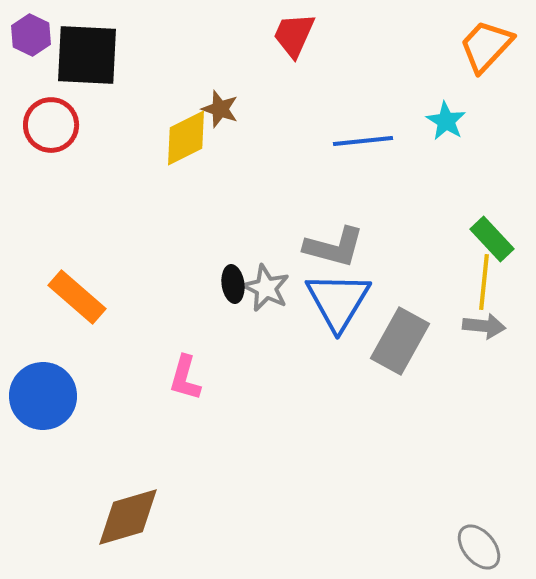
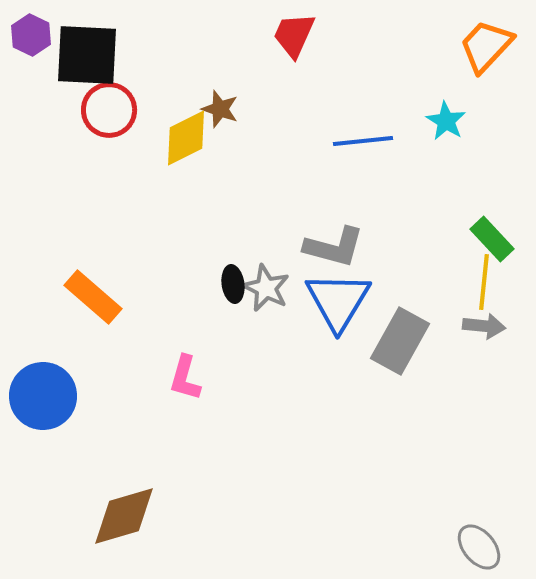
red circle: moved 58 px right, 15 px up
orange rectangle: moved 16 px right
brown diamond: moved 4 px left, 1 px up
